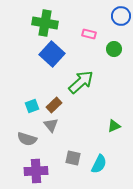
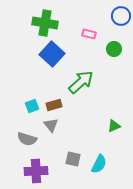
brown rectangle: rotated 28 degrees clockwise
gray square: moved 1 px down
